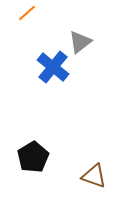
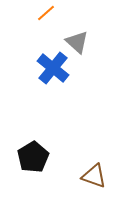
orange line: moved 19 px right
gray triangle: moved 3 px left; rotated 40 degrees counterclockwise
blue cross: moved 1 px down
